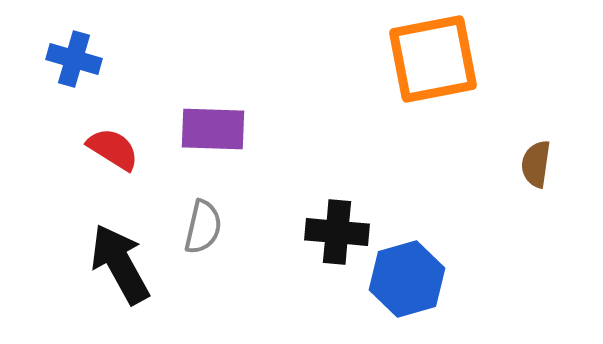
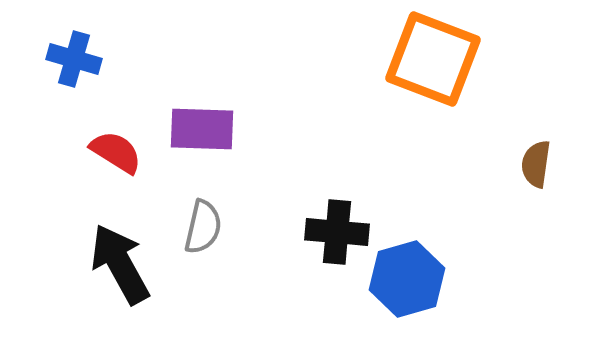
orange square: rotated 32 degrees clockwise
purple rectangle: moved 11 px left
red semicircle: moved 3 px right, 3 px down
